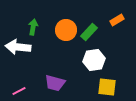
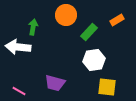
orange circle: moved 15 px up
pink line: rotated 56 degrees clockwise
